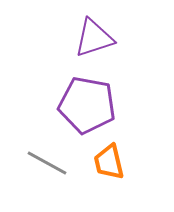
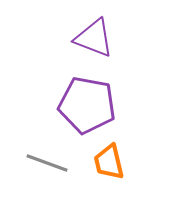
purple triangle: rotated 39 degrees clockwise
gray line: rotated 9 degrees counterclockwise
